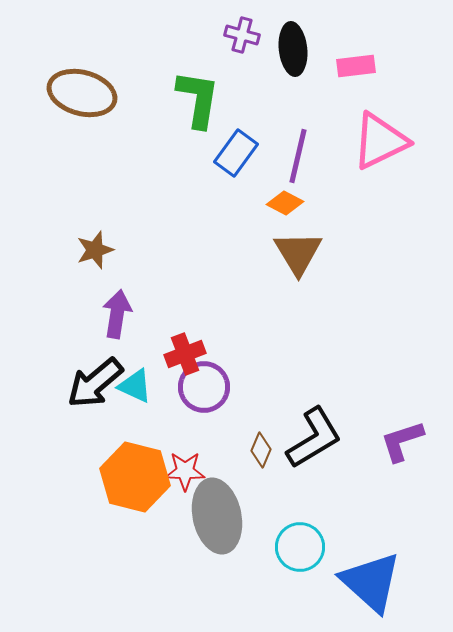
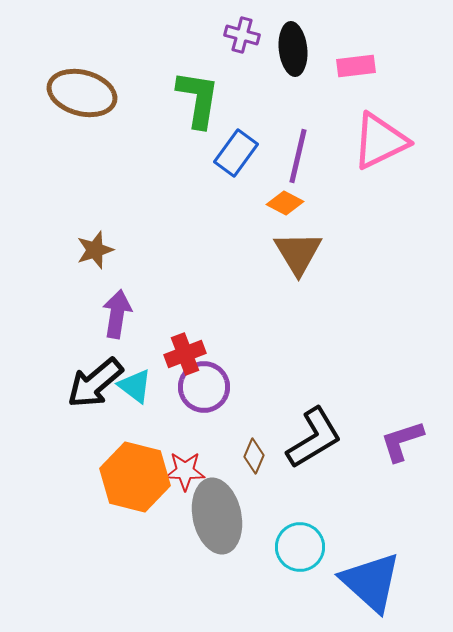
cyan triangle: rotated 12 degrees clockwise
brown diamond: moved 7 px left, 6 px down
